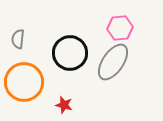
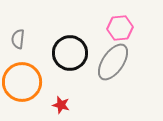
orange circle: moved 2 px left
red star: moved 3 px left
